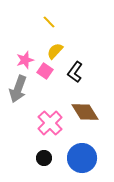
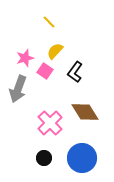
pink star: moved 2 px up
